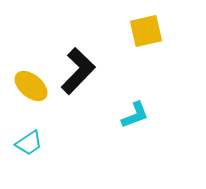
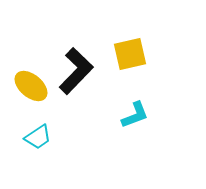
yellow square: moved 16 px left, 23 px down
black L-shape: moved 2 px left
cyan trapezoid: moved 9 px right, 6 px up
